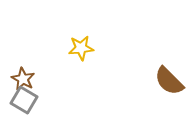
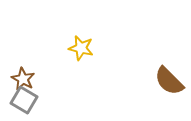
yellow star: rotated 20 degrees clockwise
